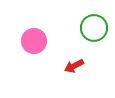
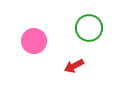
green circle: moved 5 px left
